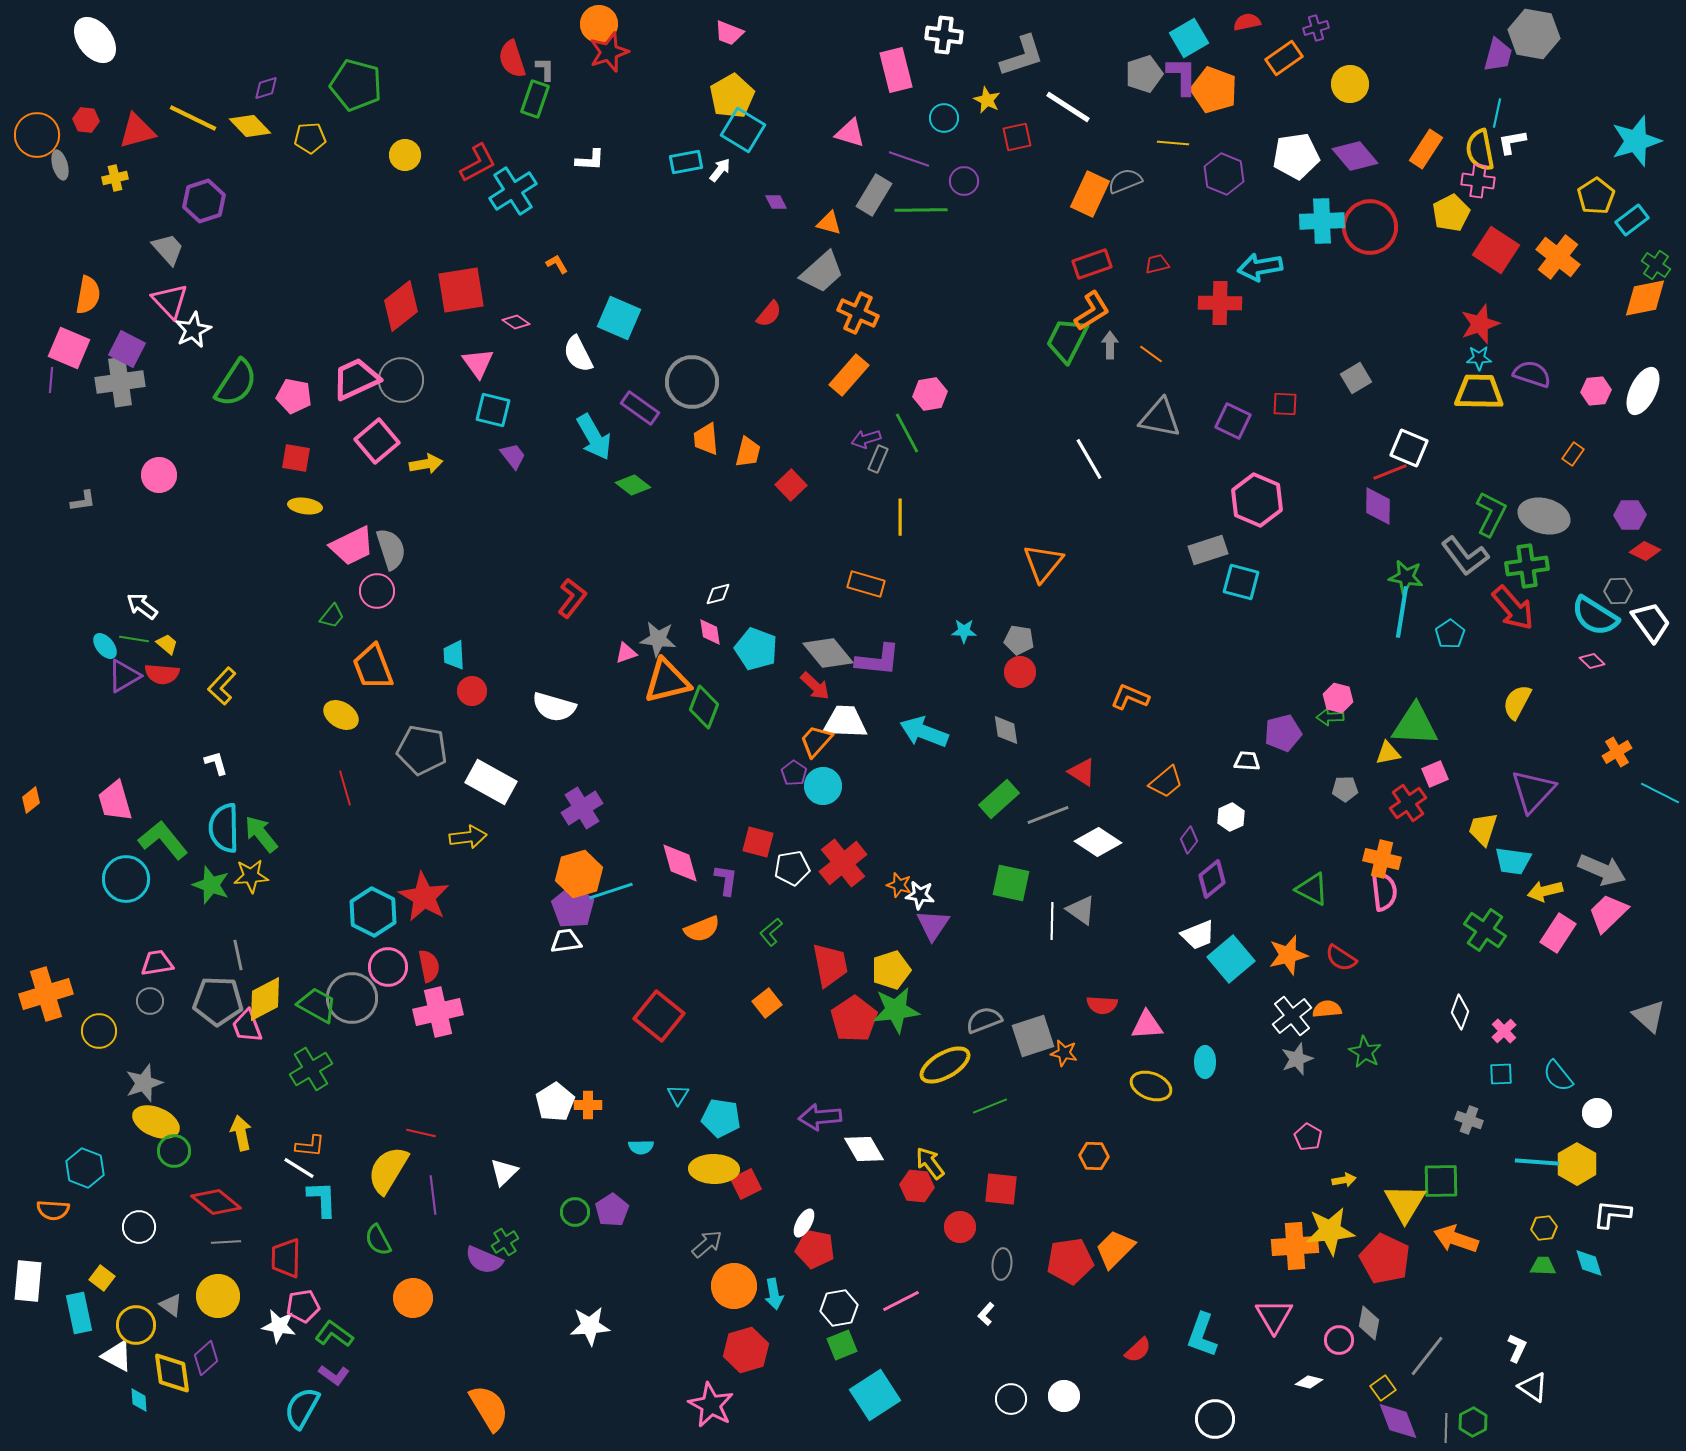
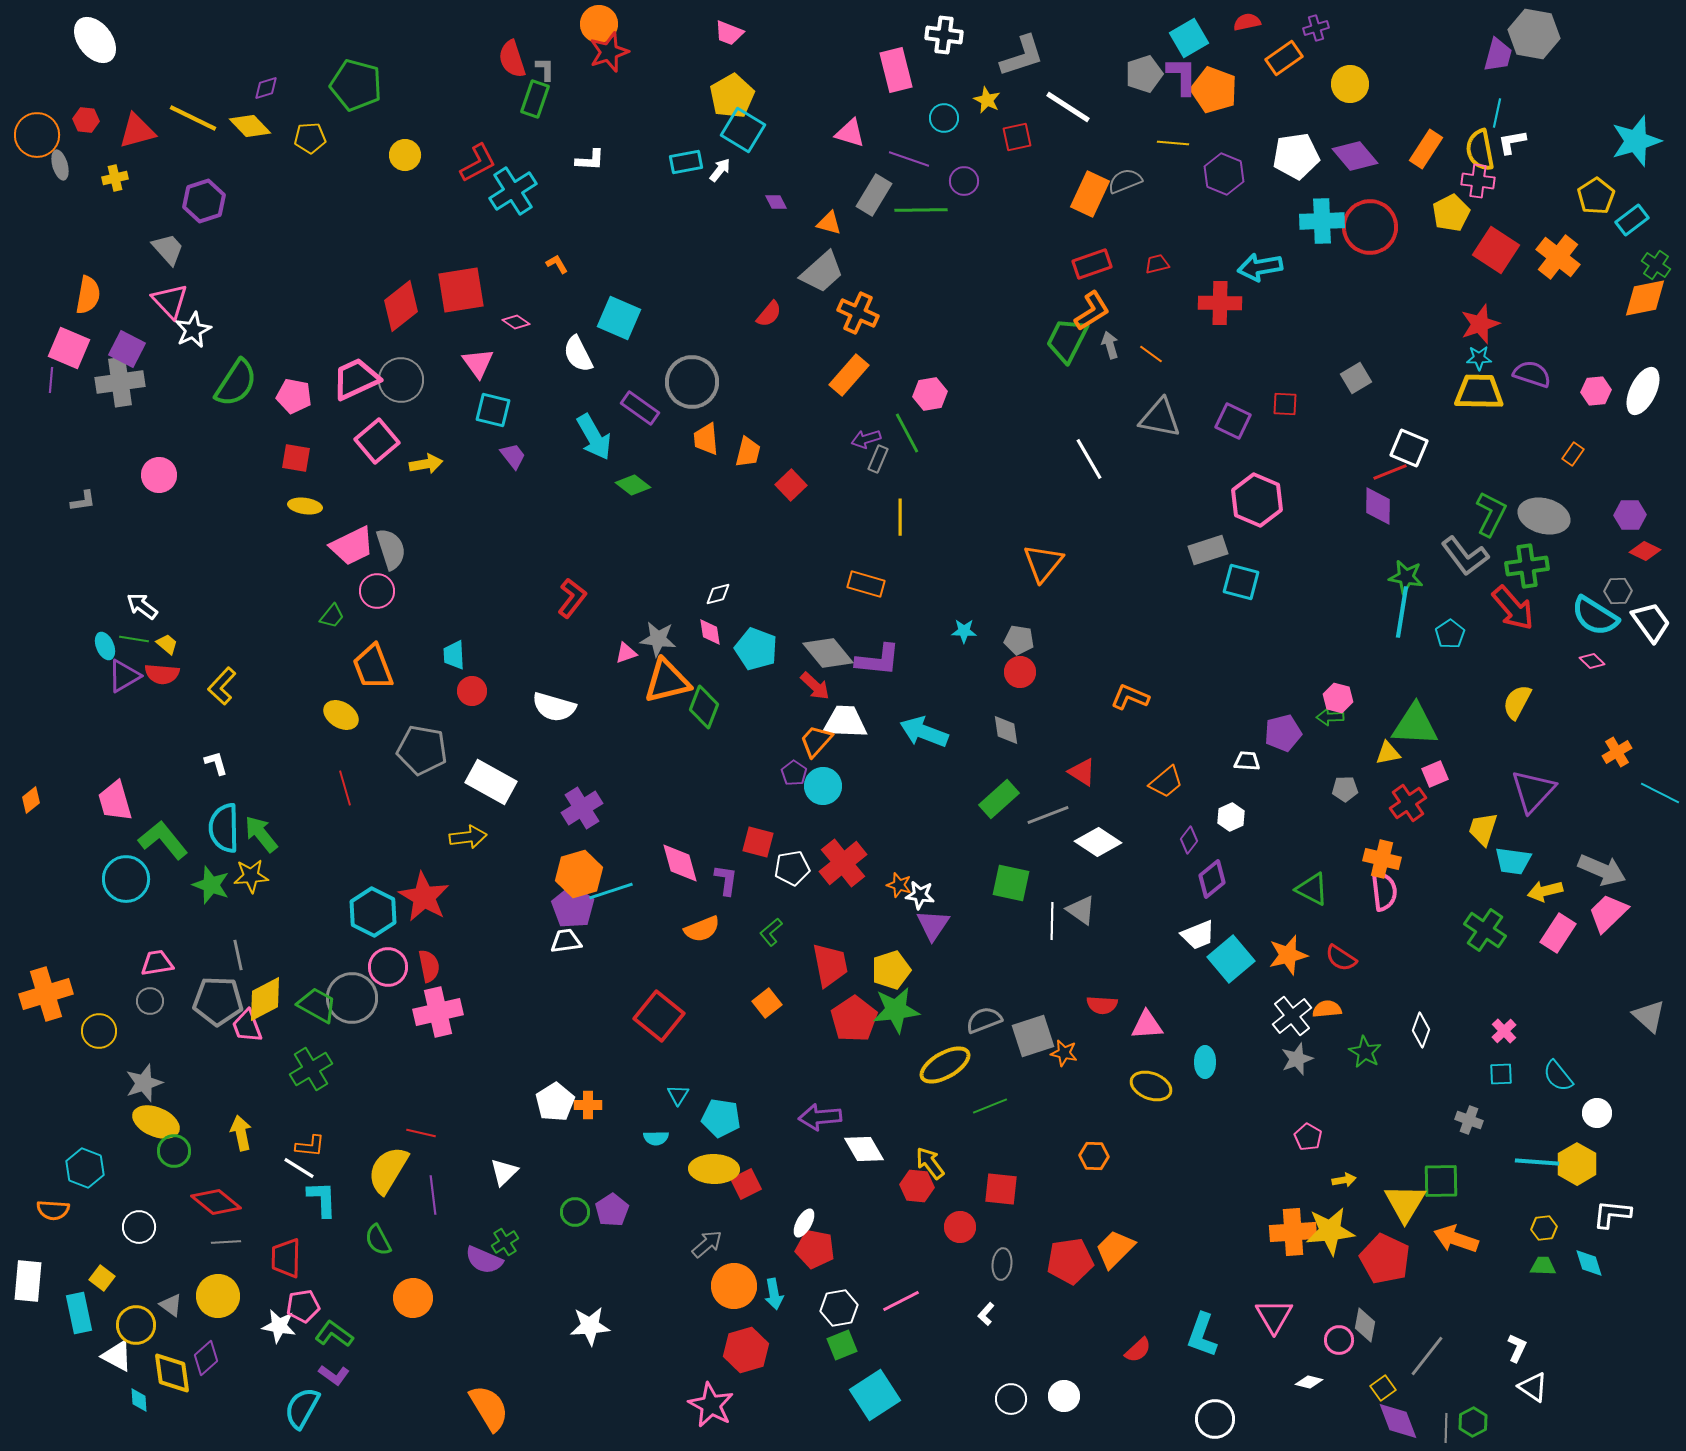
gray arrow at (1110, 345): rotated 16 degrees counterclockwise
cyan ellipse at (105, 646): rotated 16 degrees clockwise
white diamond at (1460, 1012): moved 39 px left, 18 px down
cyan semicircle at (641, 1147): moved 15 px right, 9 px up
orange cross at (1295, 1246): moved 2 px left, 14 px up
gray diamond at (1369, 1323): moved 4 px left, 2 px down
